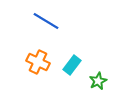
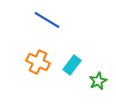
blue line: moved 1 px right, 1 px up
